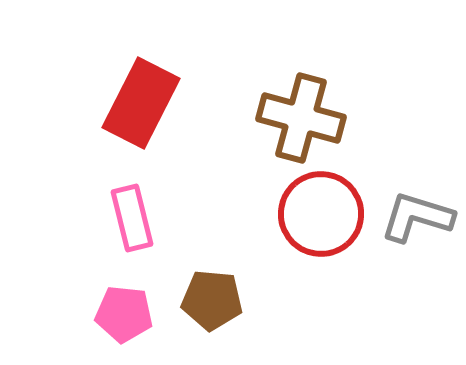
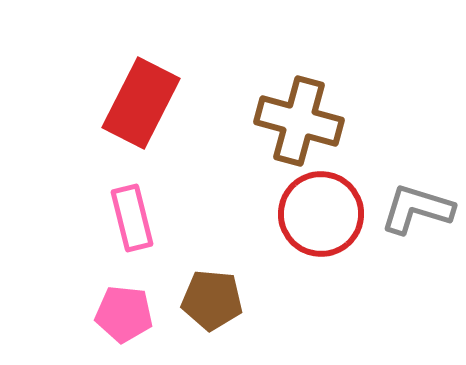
brown cross: moved 2 px left, 3 px down
gray L-shape: moved 8 px up
